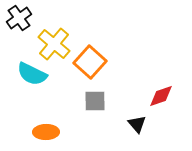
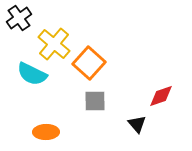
orange square: moved 1 px left, 1 px down
